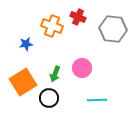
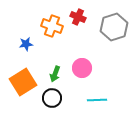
gray hexagon: moved 1 px right, 2 px up; rotated 24 degrees counterclockwise
black circle: moved 3 px right
